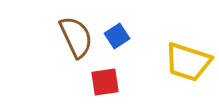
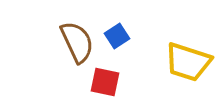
brown semicircle: moved 1 px right, 5 px down
red square: rotated 20 degrees clockwise
